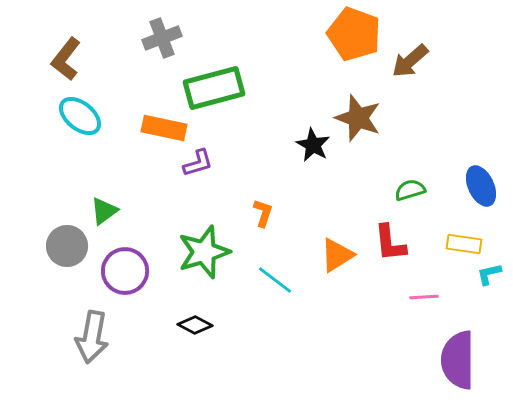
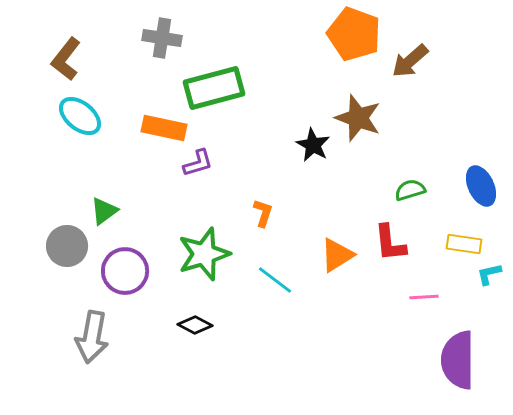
gray cross: rotated 30 degrees clockwise
green star: moved 2 px down
